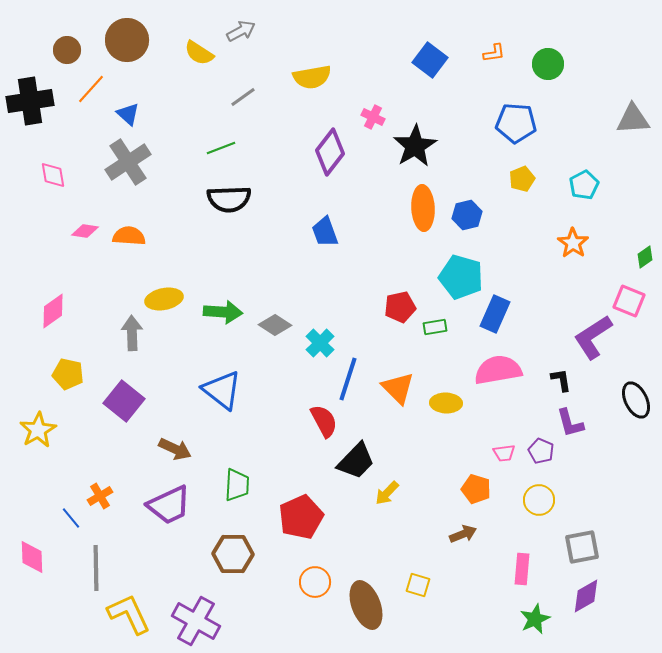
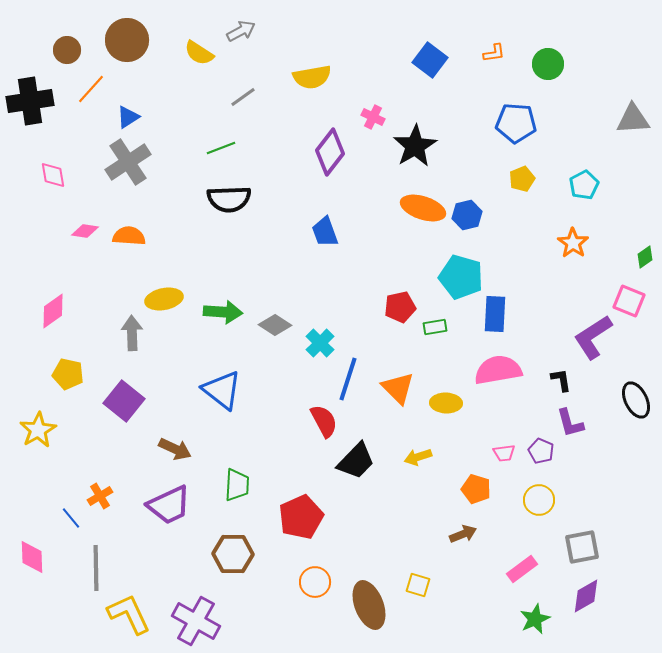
blue triangle at (128, 114): moved 3 px down; rotated 45 degrees clockwise
orange ellipse at (423, 208): rotated 69 degrees counterclockwise
blue rectangle at (495, 314): rotated 21 degrees counterclockwise
yellow arrow at (387, 493): moved 31 px right, 36 px up; rotated 28 degrees clockwise
pink rectangle at (522, 569): rotated 48 degrees clockwise
brown ellipse at (366, 605): moved 3 px right
